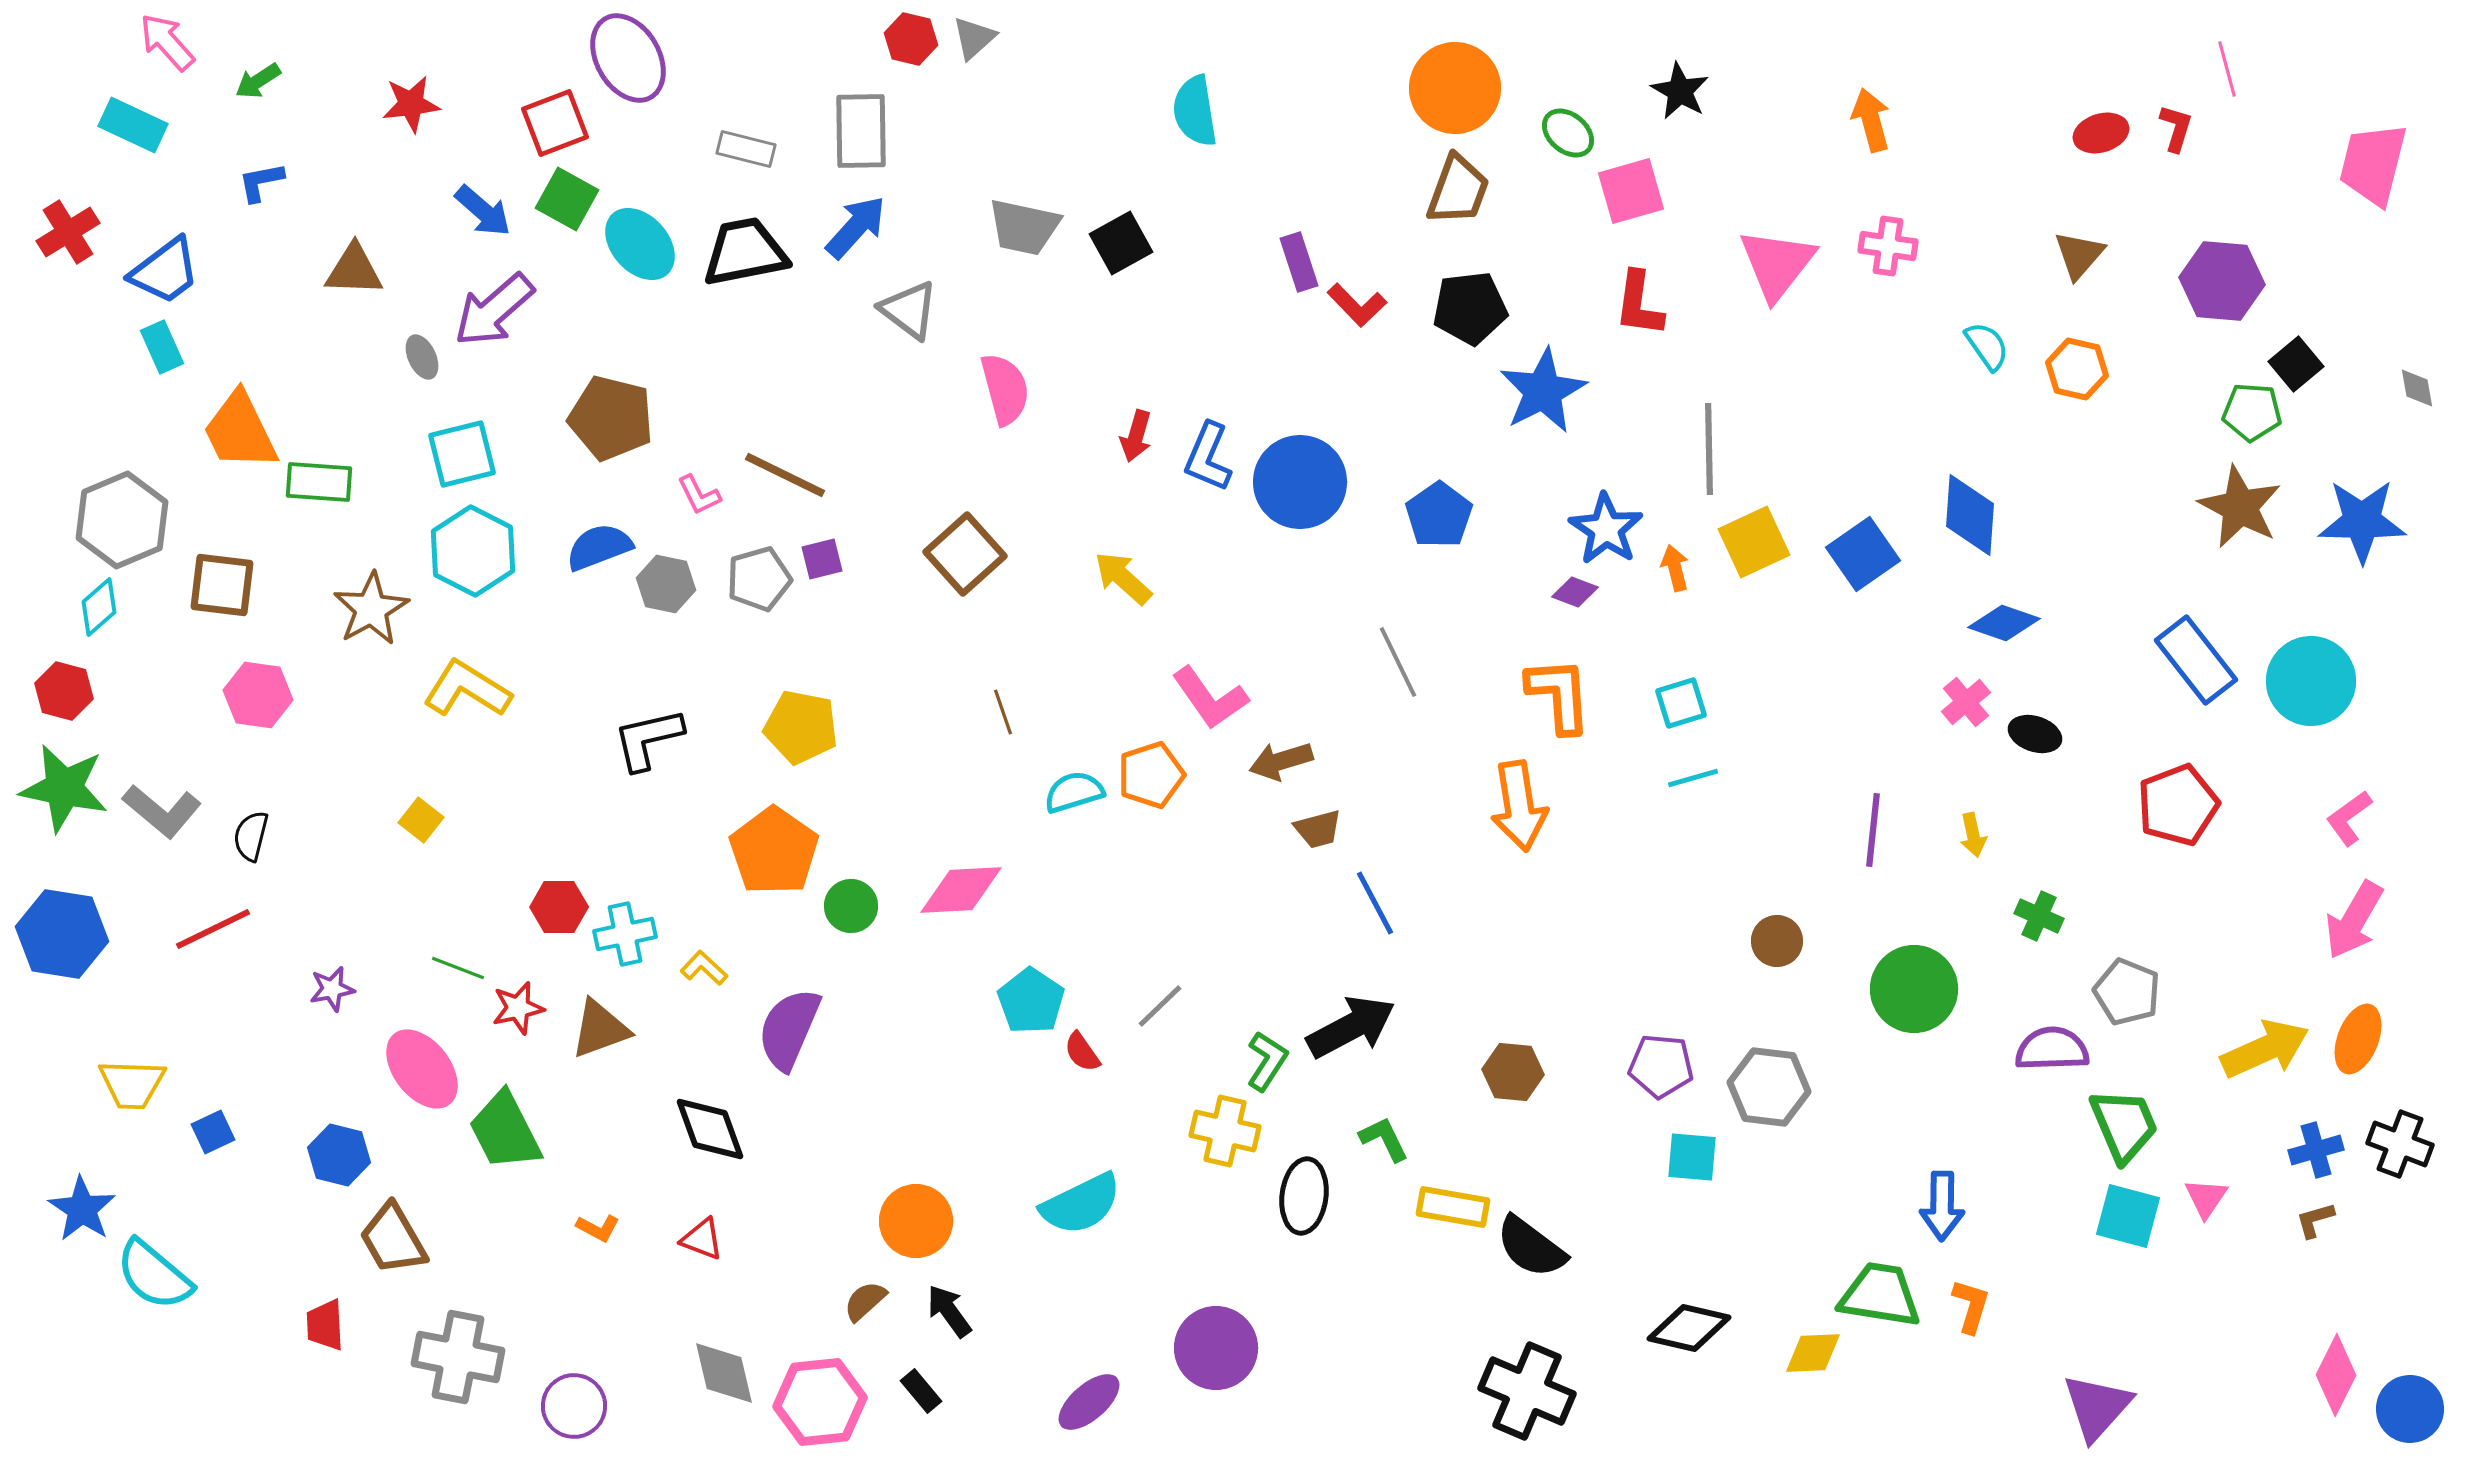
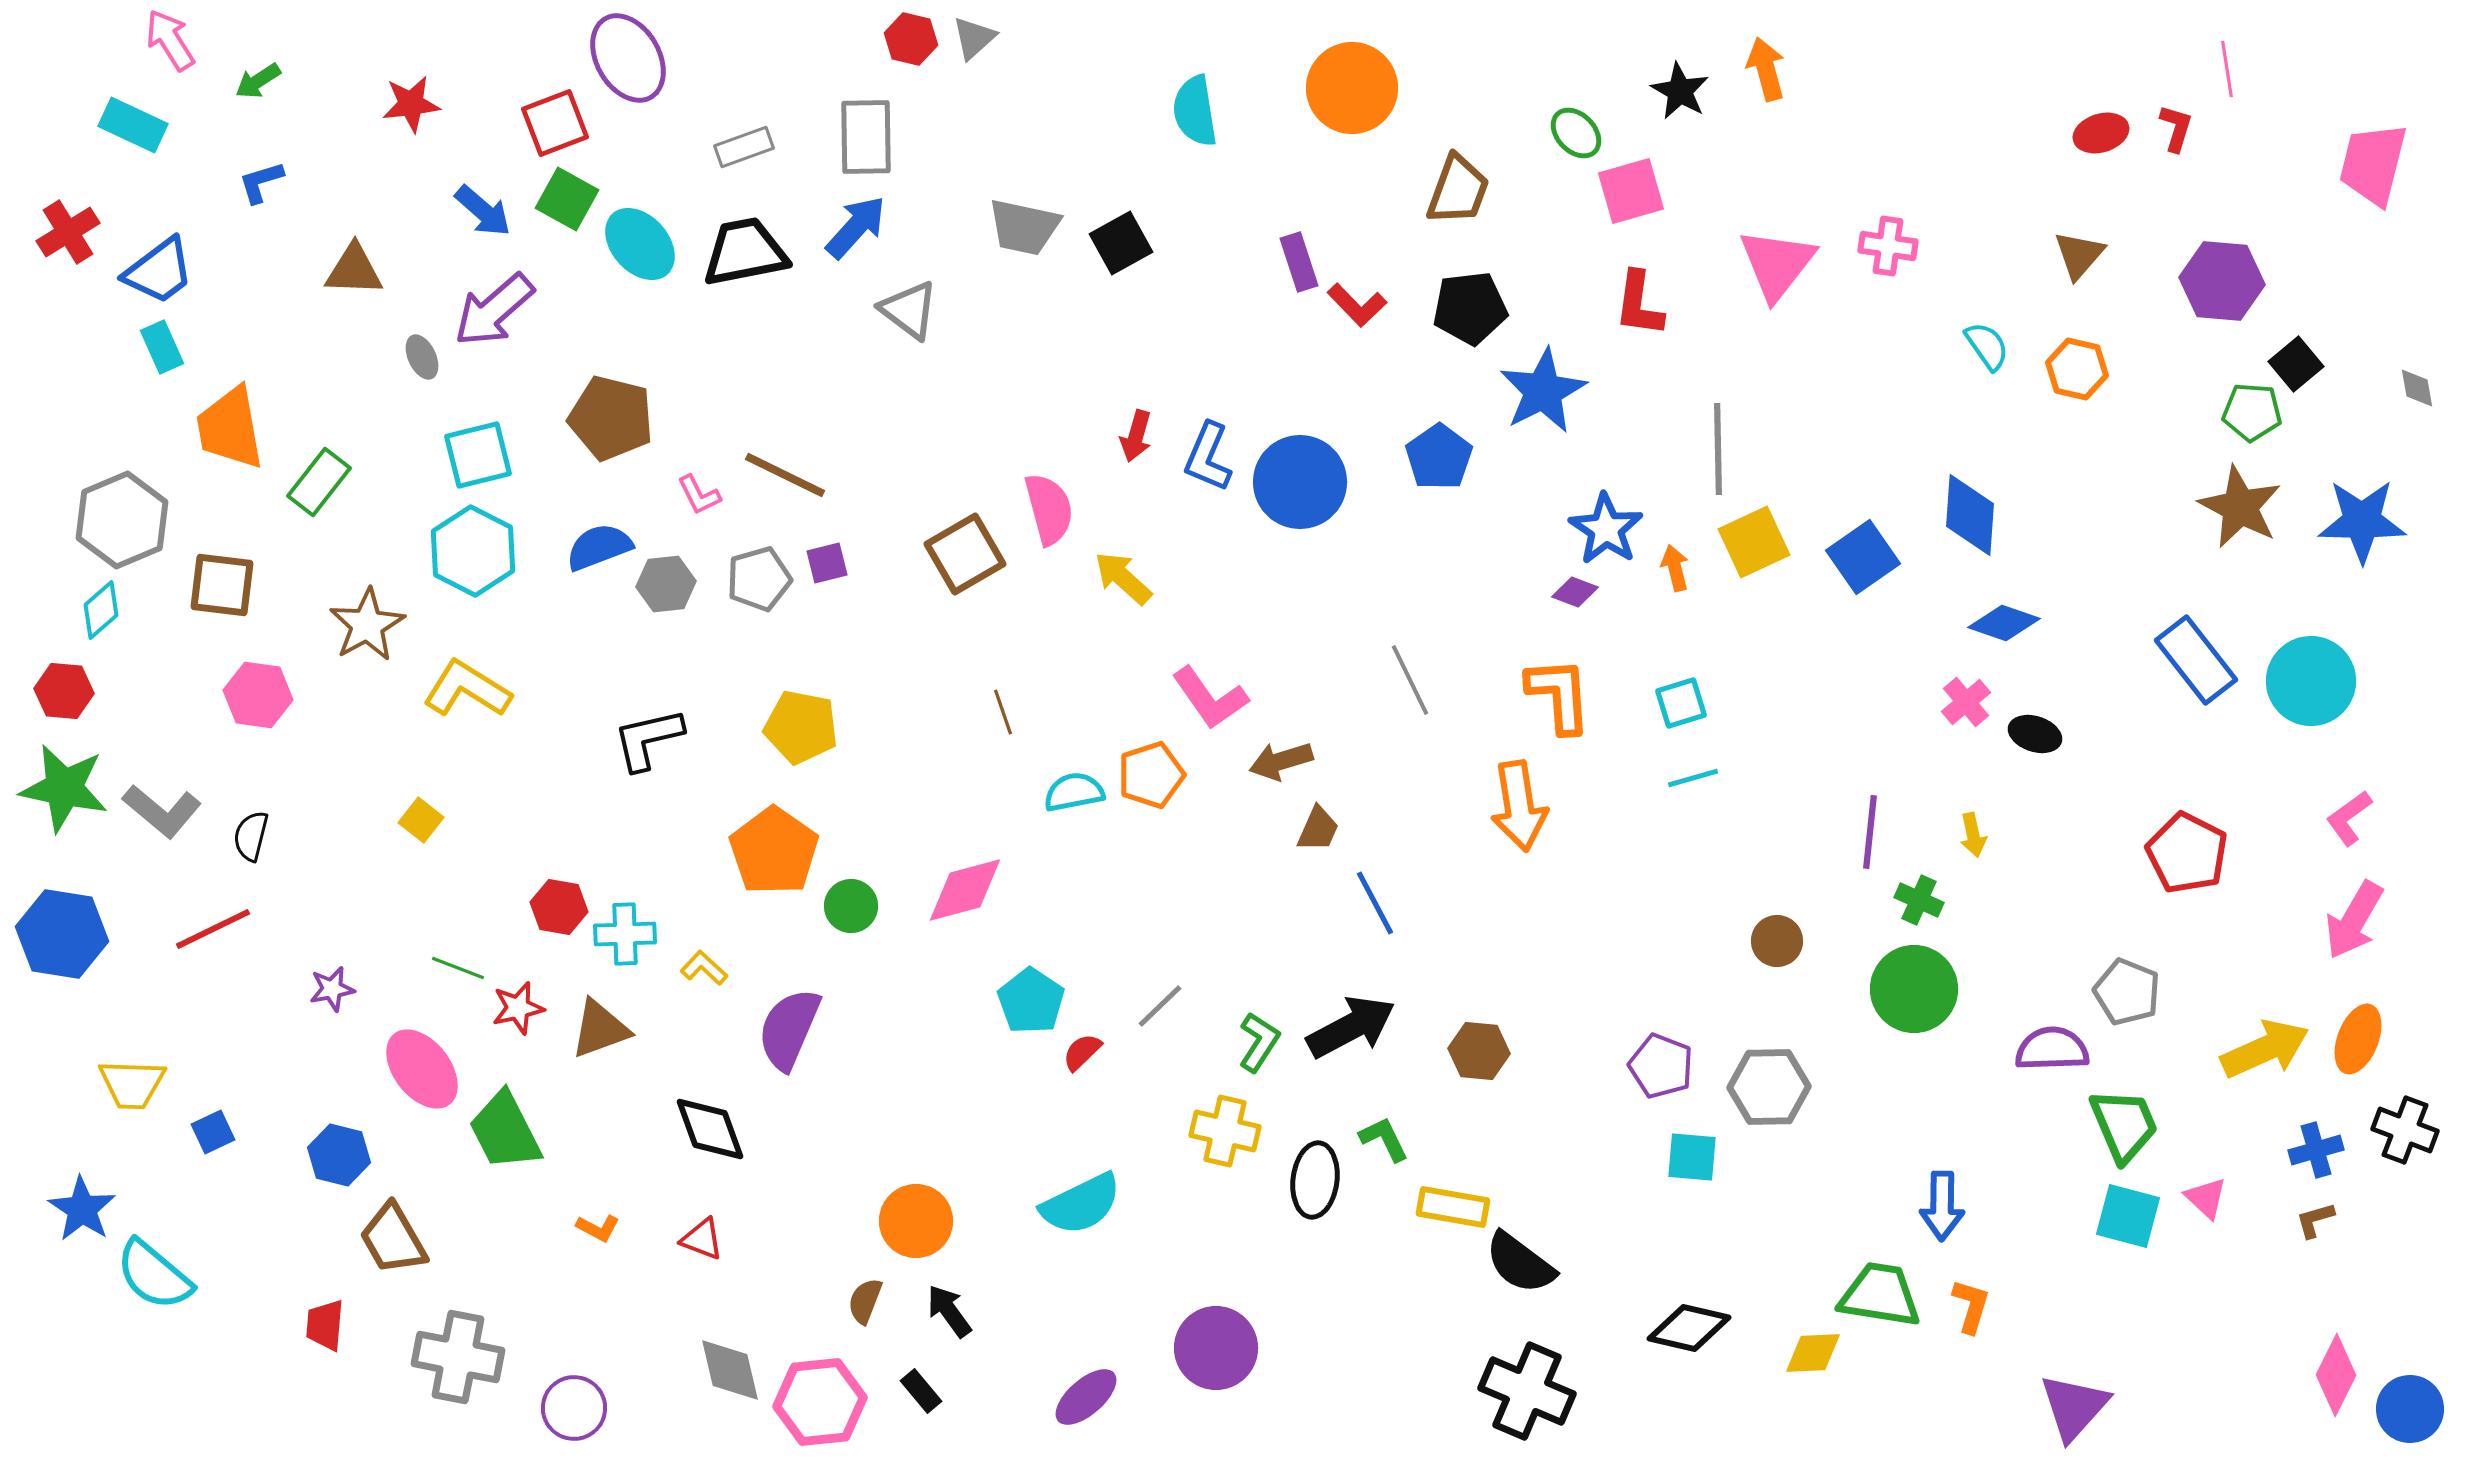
pink arrow at (167, 42): moved 3 px right, 2 px up; rotated 10 degrees clockwise
pink line at (2227, 69): rotated 6 degrees clockwise
orange circle at (1455, 88): moved 103 px left
orange arrow at (1871, 120): moved 105 px left, 51 px up
gray rectangle at (861, 131): moved 5 px right, 6 px down
green ellipse at (1568, 133): moved 8 px right; rotated 6 degrees clockwise
gray rectangle at (746, 149): moved 2 px left, 2 px up; rotated 34 degrees counterclockwise
blue L-shape at (261, 182): rotated 6 degrees counterclockwise
blue trapezoid at (165, 271): moved 6 px left
pink semicircle at (1005, 389): moved 44 px right, 120 px down
orange trapezoid at (240, 431): moved 10 px left, 3 px up; rotated 16 degrees clockwise
gray line at (1709, 449): moved 9 px right
cyan square at (462, 454): moved 16 px right, 1 px down
green rectangle at (319, 482): rotated 56 degrees counterclockwise
blue pentagon at (1439, 515): moved 58 px up
brown square at (965, 554): rotated 12 degrees clockwise
blue square at (1863, 554): moved 3 px down
purple square at (822, 559): moved 5 px right, 4 px down
gray hexagon at (666, 584): rotated 18 degrees counterclockwise
cyan diamond at (99, 607): moved 2 px right, 3 px down
brown star at (371, 609): moved 4 px left, 16 px down
gray line at (1398, 662): moved 12 px right, 18 px down
red hexagon at (64, 691): rotated 10 degrees counterclockwise
cyan semicircle at (1074, 792): rotated 6 degrees clockwise
red pentagon at (2178, 805): moved 9 px right, 48 px down; rotated 24 degrees counterclockwise
brown trapezoid at (1318, 829): rotated 51 degrees counterclockwise
purple line at (1873, 830): moved 3 px left, 2 px down
pink diamond at (961, 890): moved 4 px right; rotated 12 degrees counterclockwise
red hexagon at (559, 907): rotated 10 degrees clockwise
green cross at (2039, 916): moved 120 px left, 16 px up
cyan cross at (625, 934): rotated 10 degrees clockwise
red semicircle at (1082, 1052): rotated 81 degrees clockwise
green L-shape at (1267, 1061): moved 8 px left, 19 px up
purple pentagon at (1661, 1066): rotated 16 degrees clockwise
brown hexagon at (1513, 1072): moved 34 px left, 21 px up
gray hexagon at (1769, 1087): rotated 8 degrees counterclockwise
black cross at (2400, 1144): moved 5 px right, 14 px up
black ellipse at (1304, 1196): moved 11 px right, 16 px up
pink triangle at (2206, 1198): rotated 21 degrees counterclockwise
black semicircle at (1531, 1247): moved 11 px left, 16 px down
brown semicircle at (865, 1301): rotated 27 degrees counterclockwise
red trapezoid at (325, 1325): rotated 8 degrees clockwise
gray diamond at (724, 1373): moved 6 px right, 3 px up
purple ellipse at (1089, 1402): moved 3 px left, 5 px up
purple circle at (574, 1406): moved 2 px down
purple triangle at (2097, 1407): moved 23 px left
